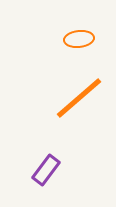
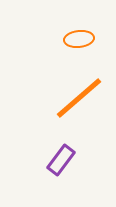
purple rectangle: moved 15 px right, 10 px up
